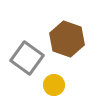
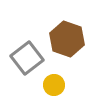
gray square: rotated 16 degrees clockwise
